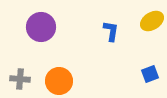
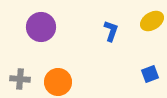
blue L-shape: rotated 10 degrees clockwise
orange circle: moved 1 px left, 1 px down
